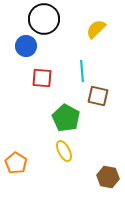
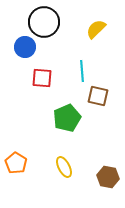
black circle: moved 3 px down
blue circle: moved 1 px left, 1 px down
green pentagon: moved 1 px right; rotated 20 degrees clockwise
yellow ellipse: moved 16 px down
